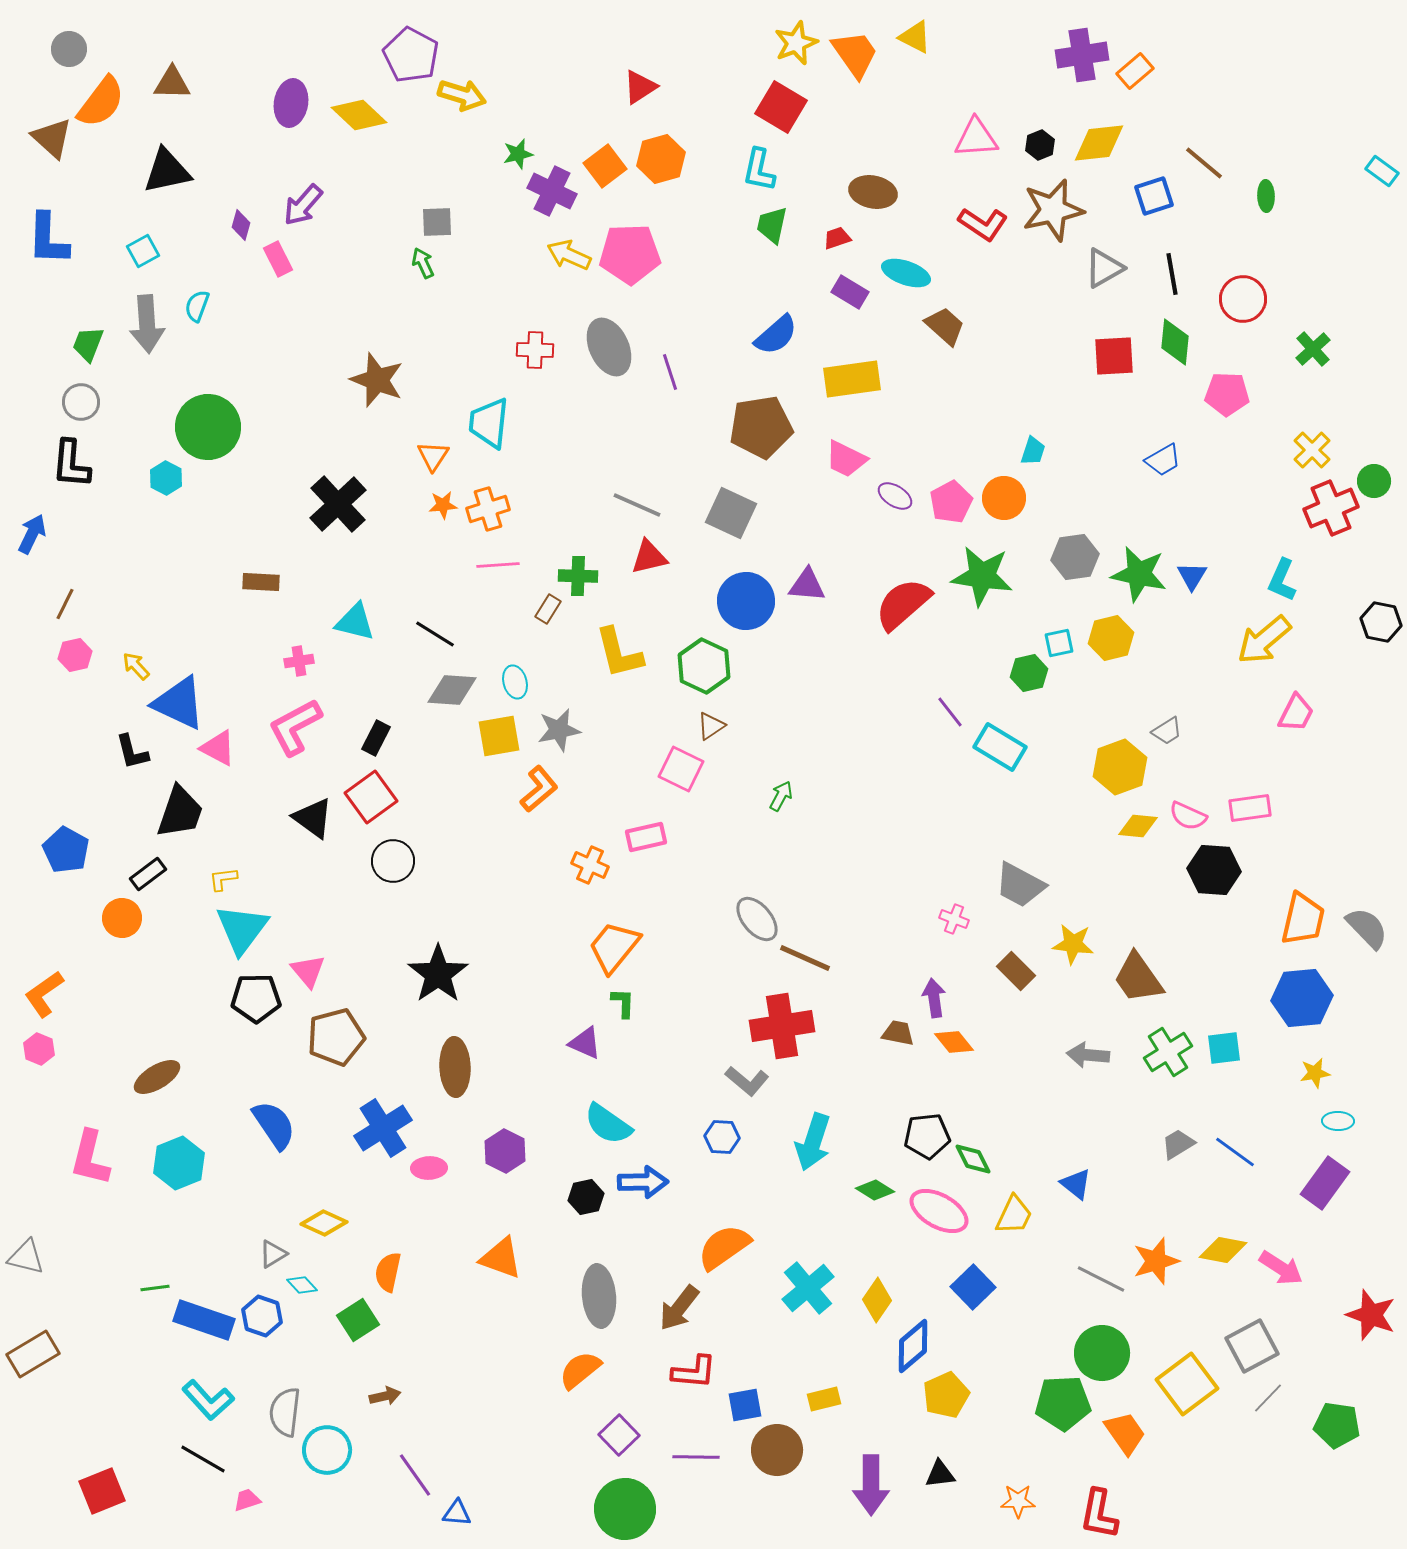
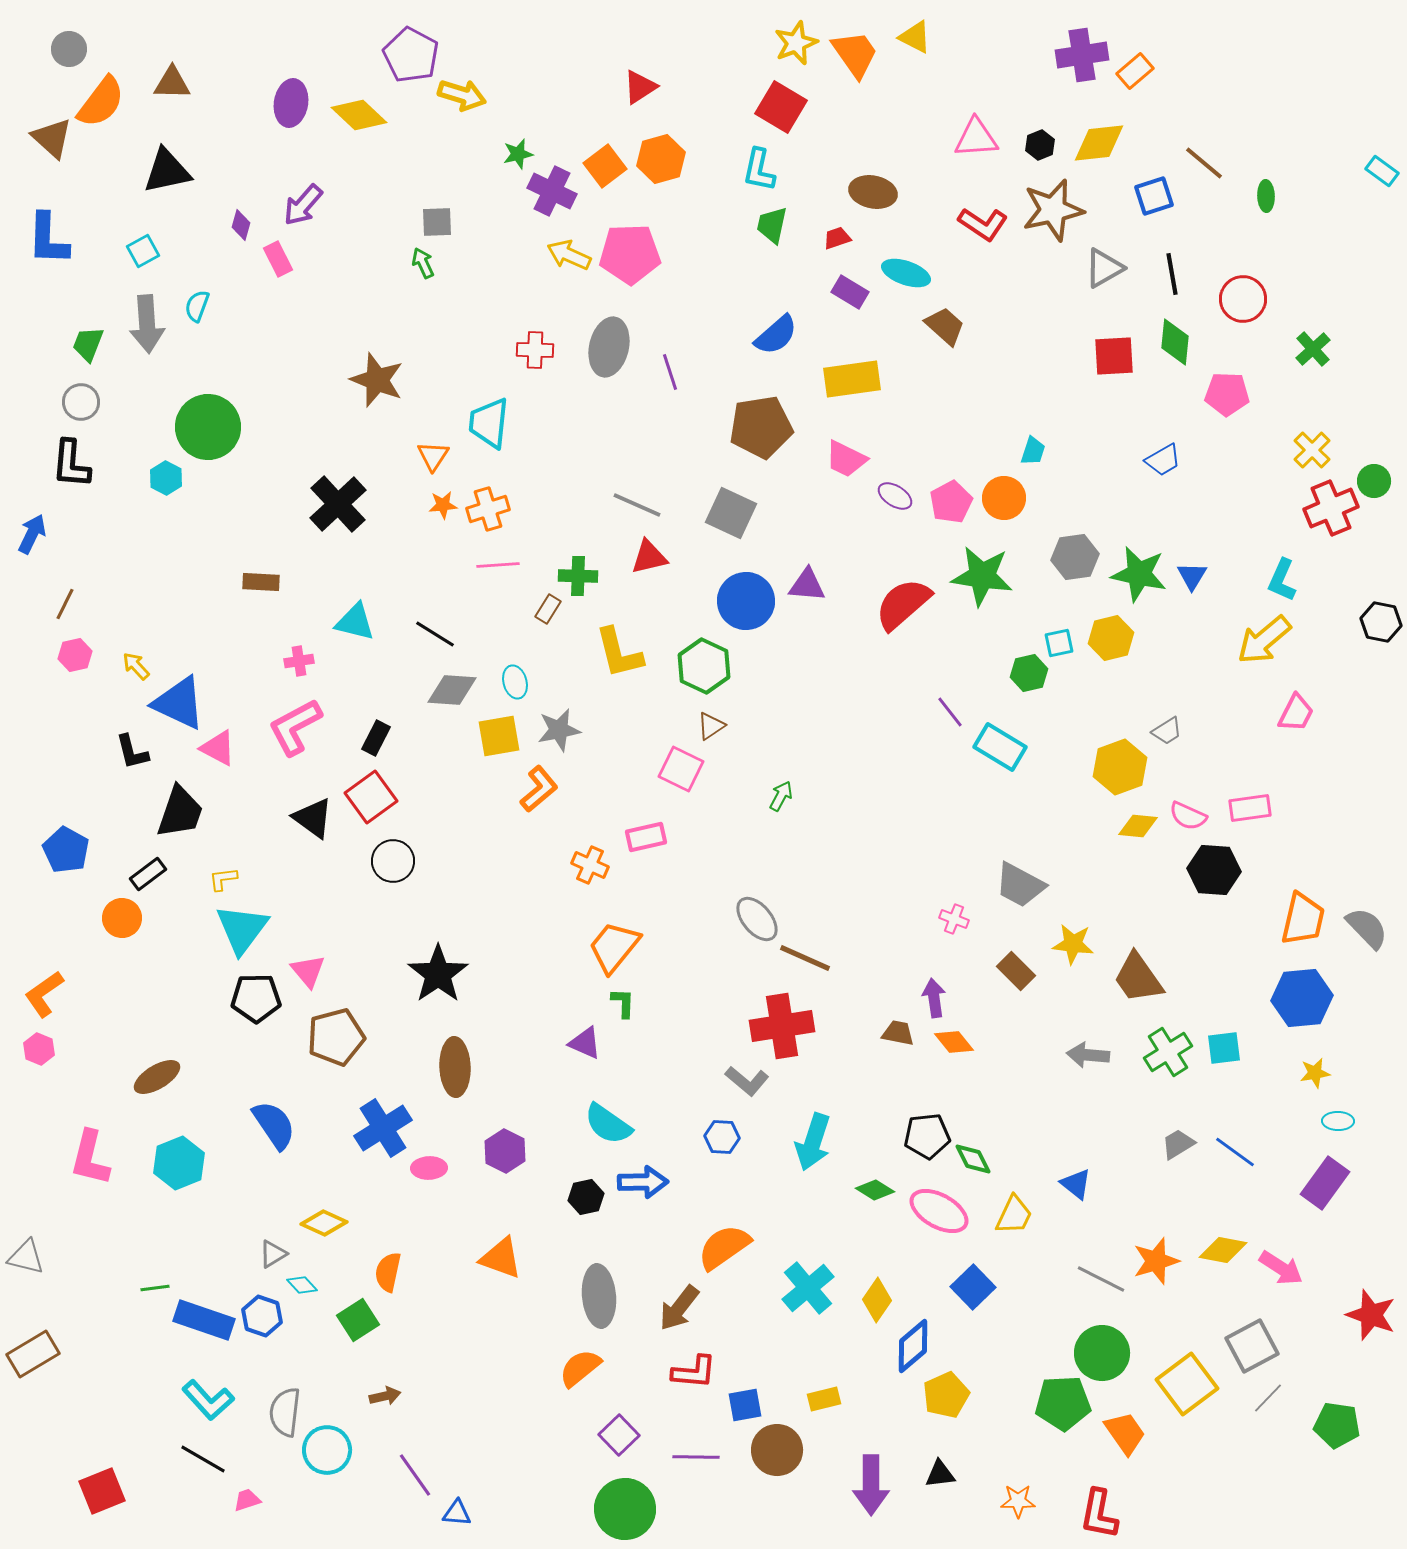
gray ellipse at (609, 347): rotated 38 degrees clockwise
orange semicircle at (580, 1370): moved 2 px up
